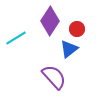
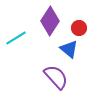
red circle: moved 2 px right, 1 px up
blue triangle: rotated 42 degrees counterclockwise
purple semicircle: moved 2 px right
